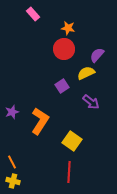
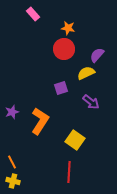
purple square: moved 1 px left, 2 px down; rotated 16 degrees clockwise
yellow square: moved 3 px right, 1 px up
